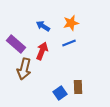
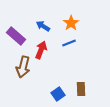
orange star: rotated 21 degrees counterclockwise
purple rectangle: moved 8 px up
red arrow: moved 1 px left, 1 px up
brown arrow: moved 1 px left, 2 px up
brown rectangle: moved 3 px right, 2 px down
blue square: moved 2 px left, 1 px down
